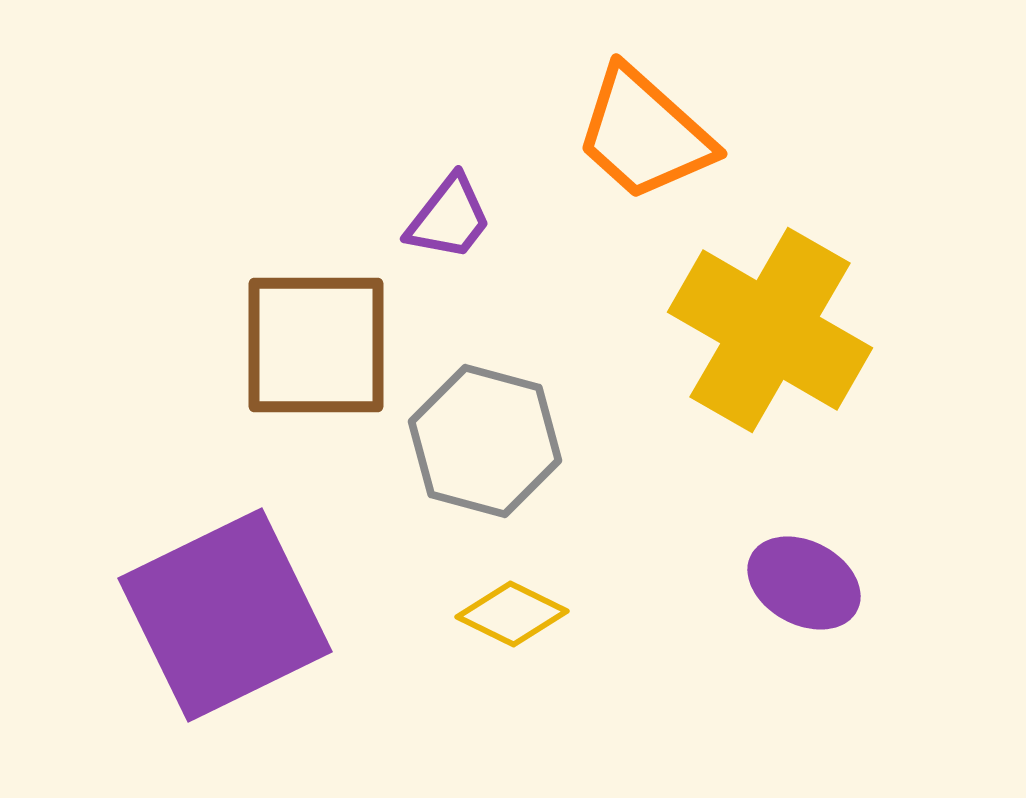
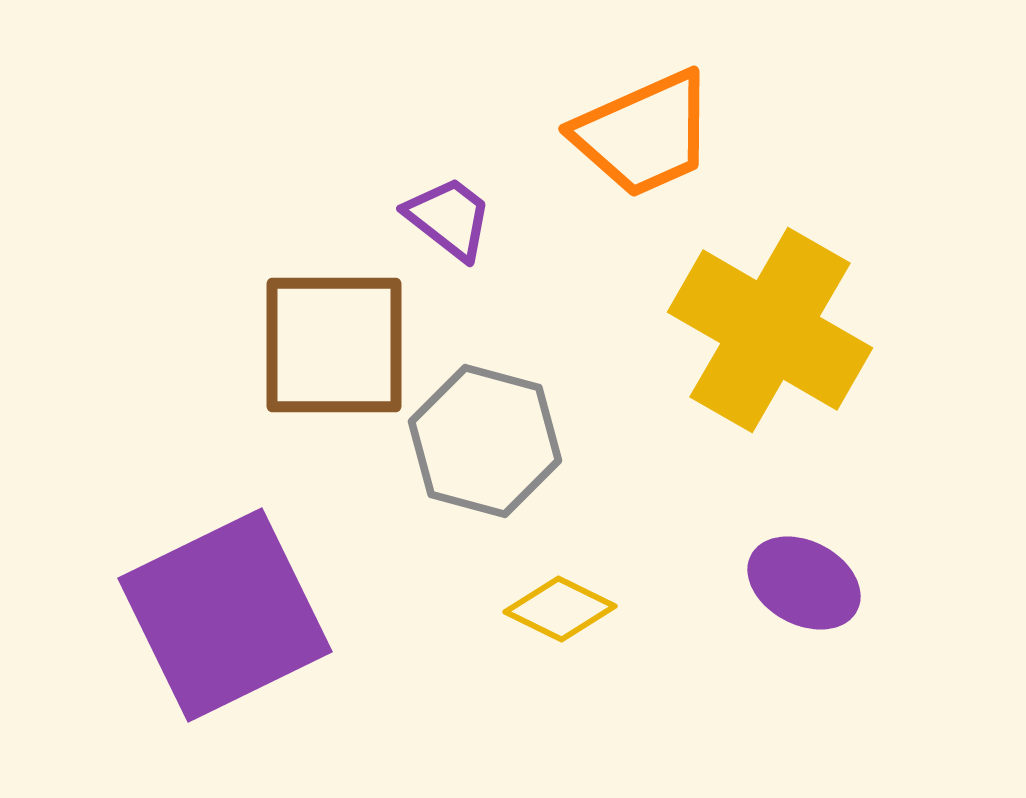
orange trapezoid: rotated 66 degrees counterclockwise
purple trapezoid: rotated 90 degrees counterclockwise
brown square: moved 18 px right
yellow diamond: moved 48 px right, 5 px up
